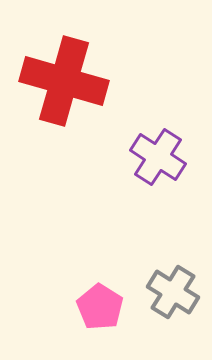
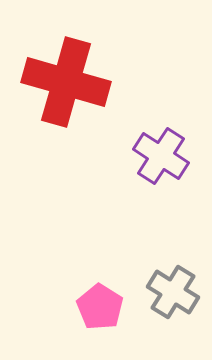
red cross: moved 2 px right, 1 px down
purple cross: moved 3 px right, 1 px up
